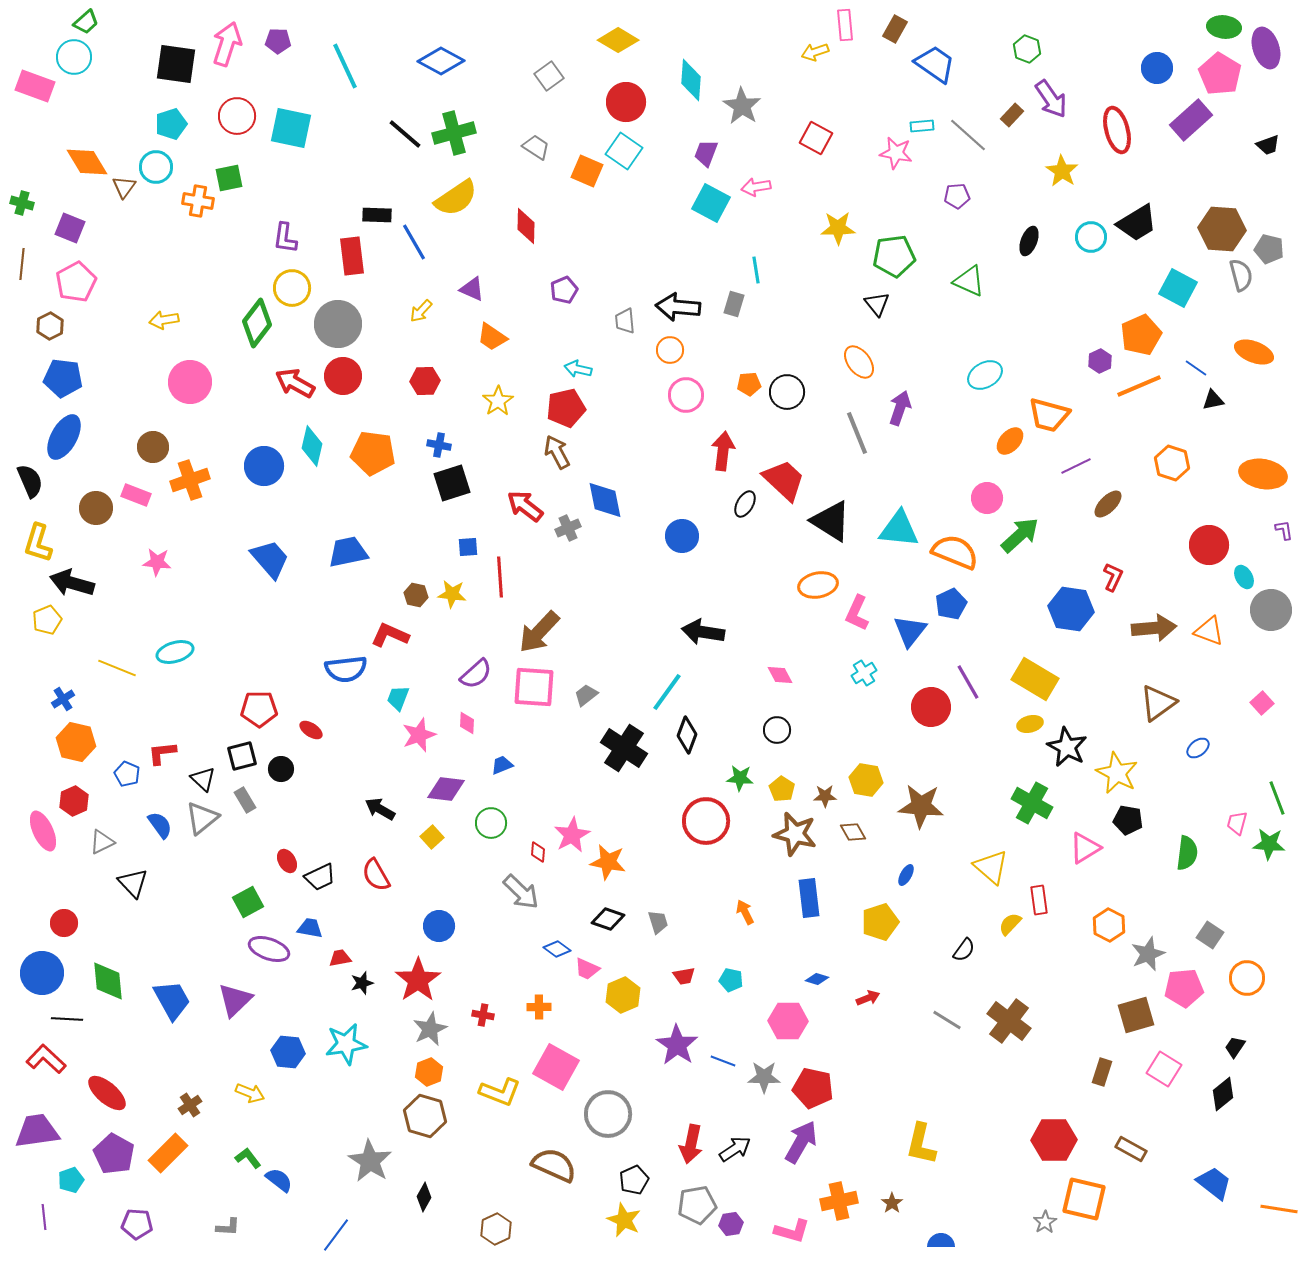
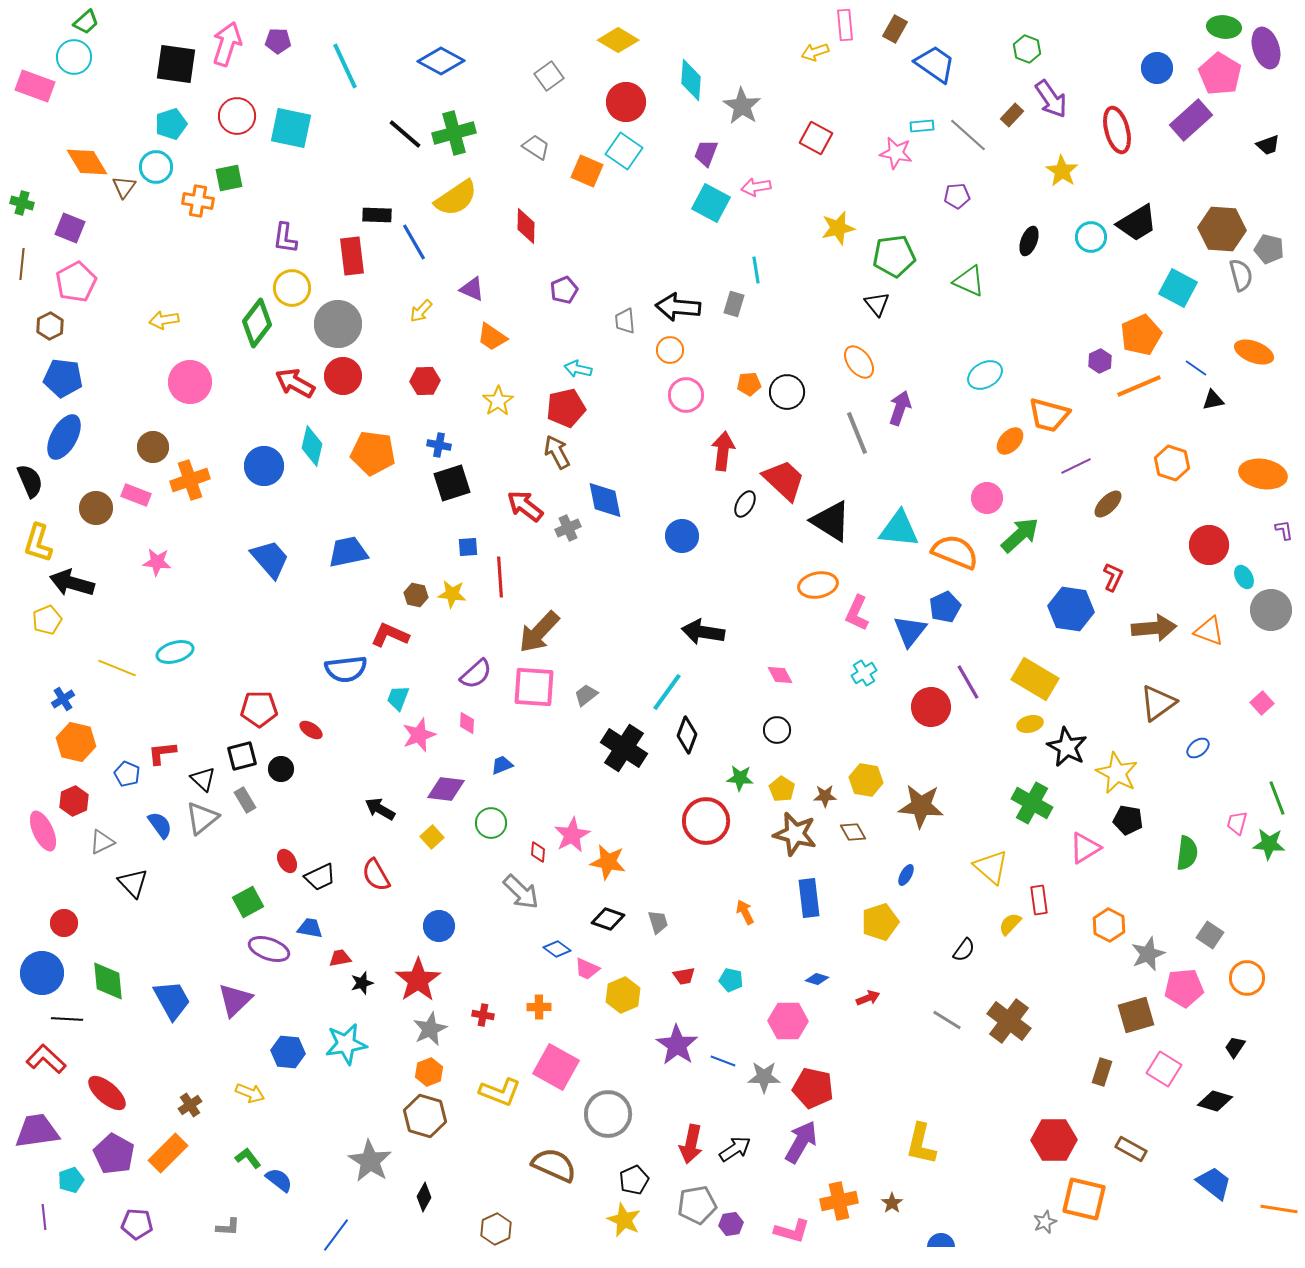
yellow star at (838, 228): rotated 12 degrees counterclockwise
blue pentagon at (951, 604): moved 6 px left, 3 px down
black diamond at (1223, 1094): moved 8 px left, 7 px down; rotated 56 degrees clockwise
gray star at (1045, 1222): rotated 10 degrees clockwise
